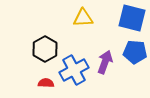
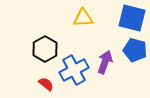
blue pentagon: moved 2 px up; rotated 10 degrees clockwise
red semicircle: moved 1 px down; rotated 35 degrees clockwise
